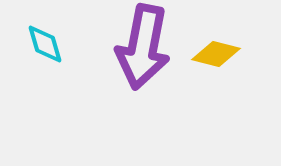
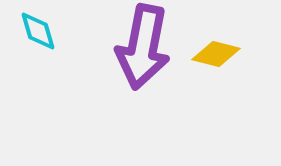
cyan diamond: moved 7 px left, 13 px up
